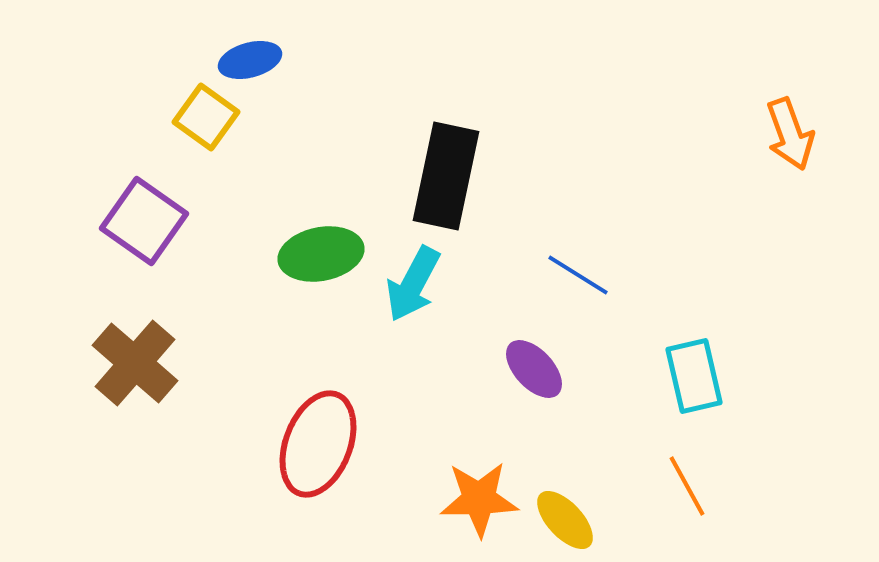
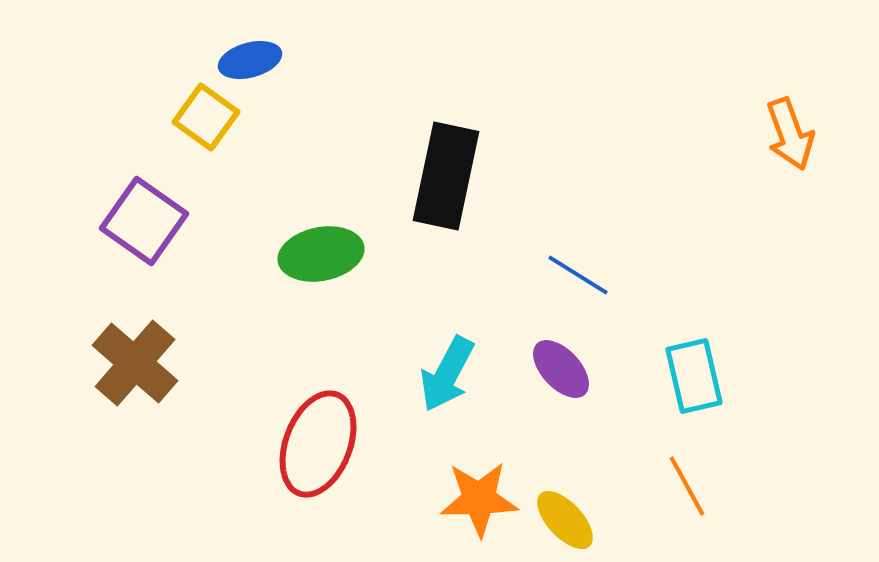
cyan arrow: moved 34 px right, 90 px down
purple ellipse: moved 27 px right
